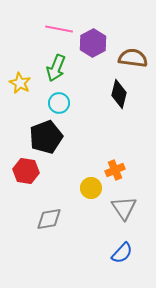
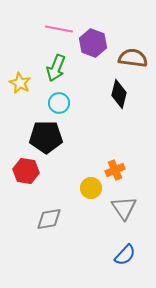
purple hexagon: rotated 12 degrees counterclockwise
black pentagon: rotated 20 degrees clockwise
blue semicircle: moved 3 px right, 2 px down
